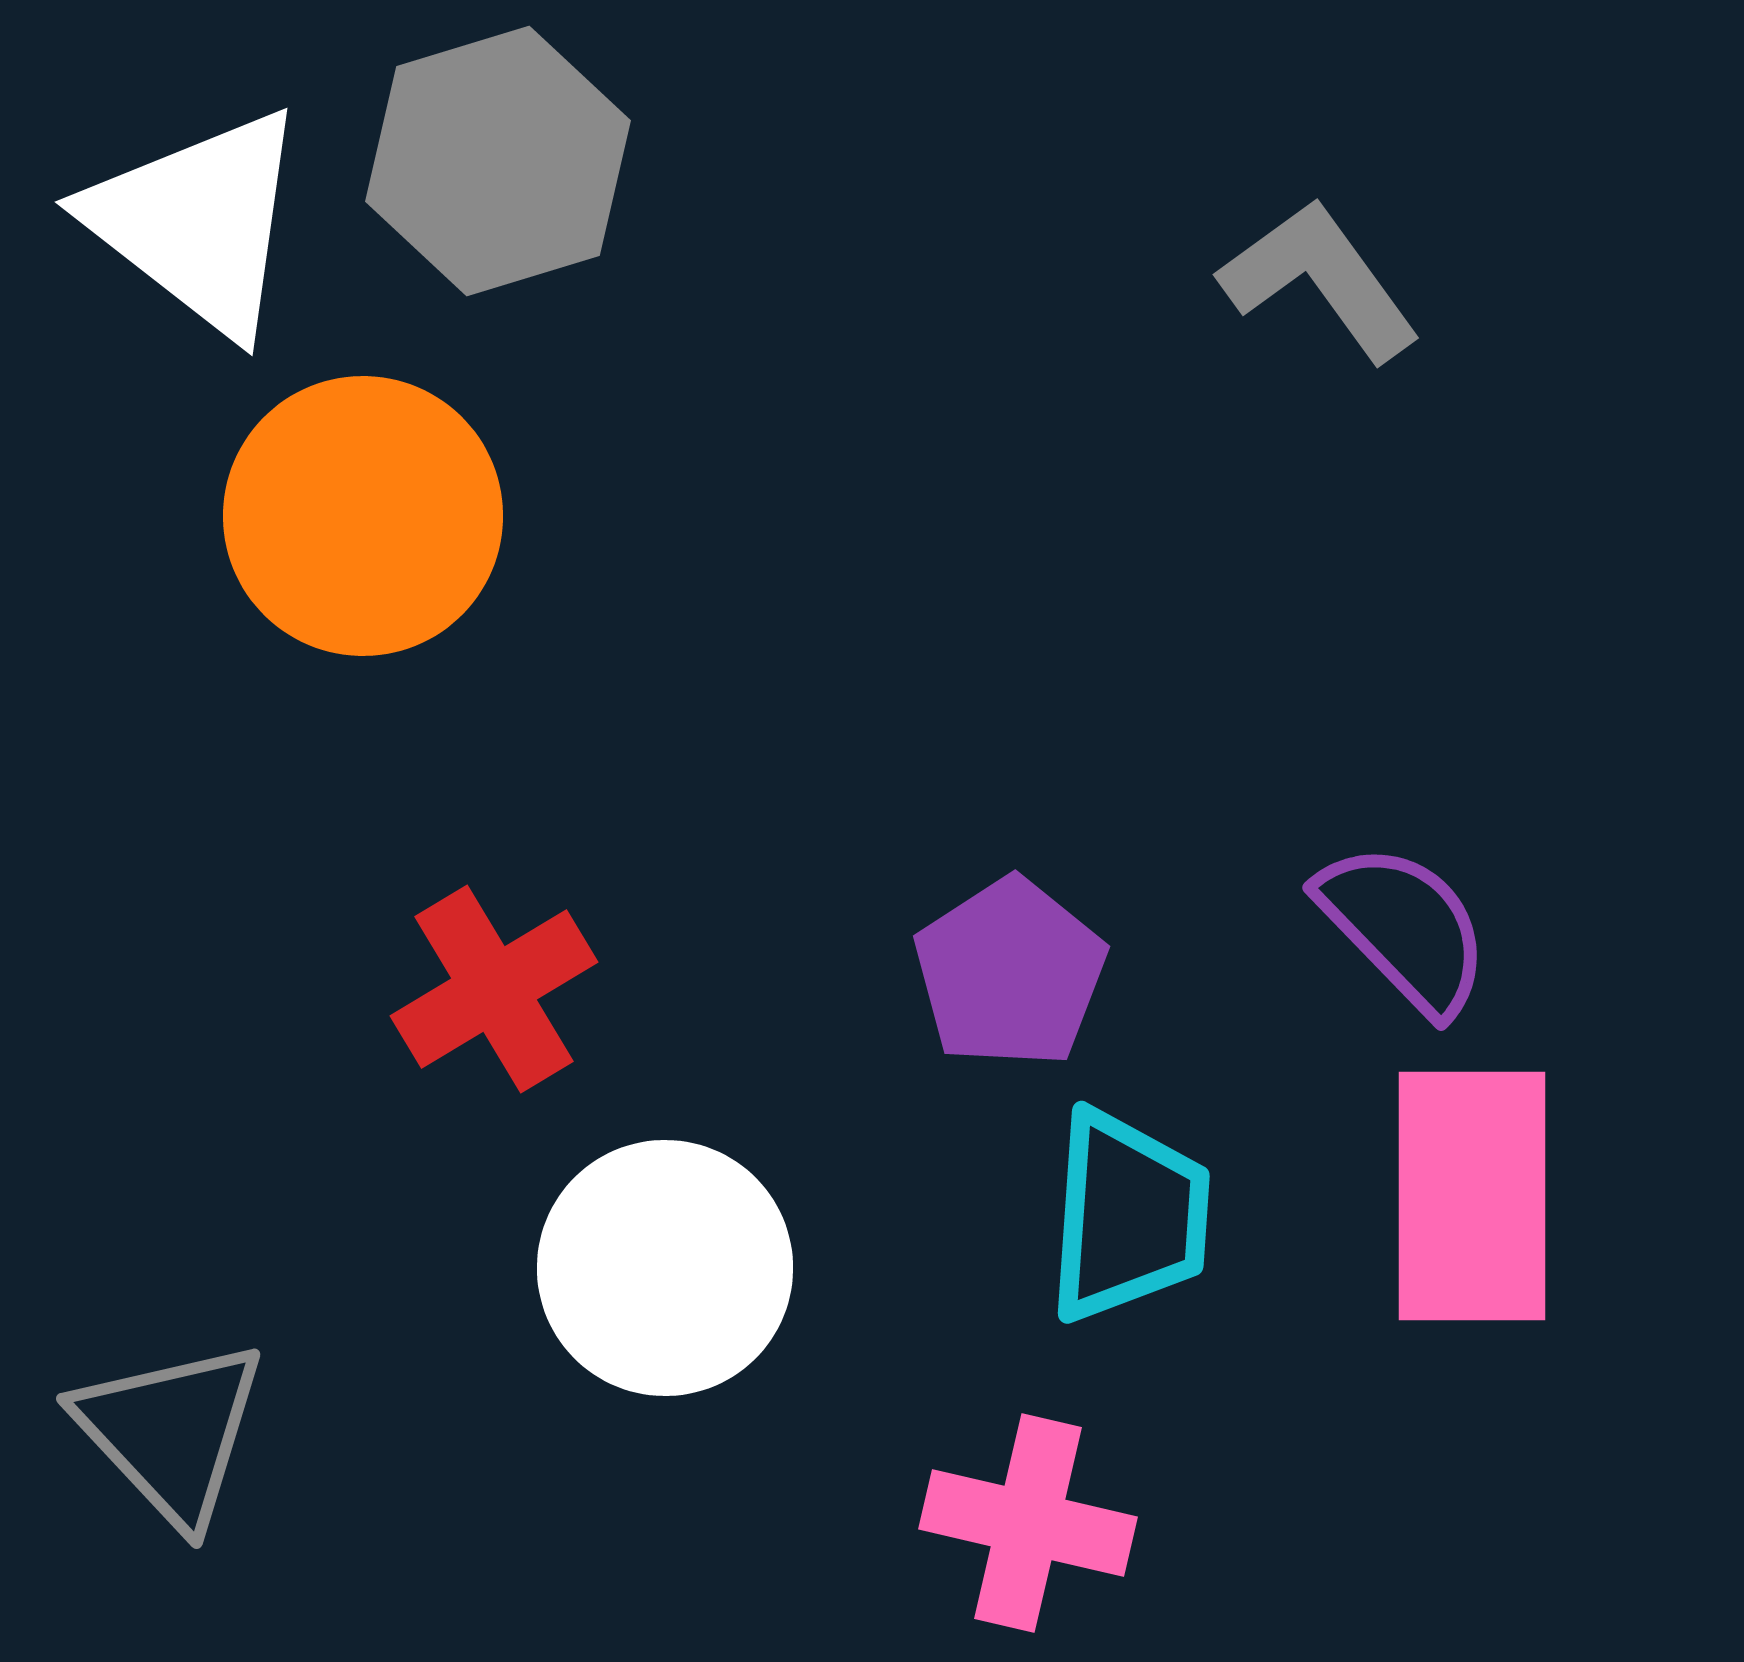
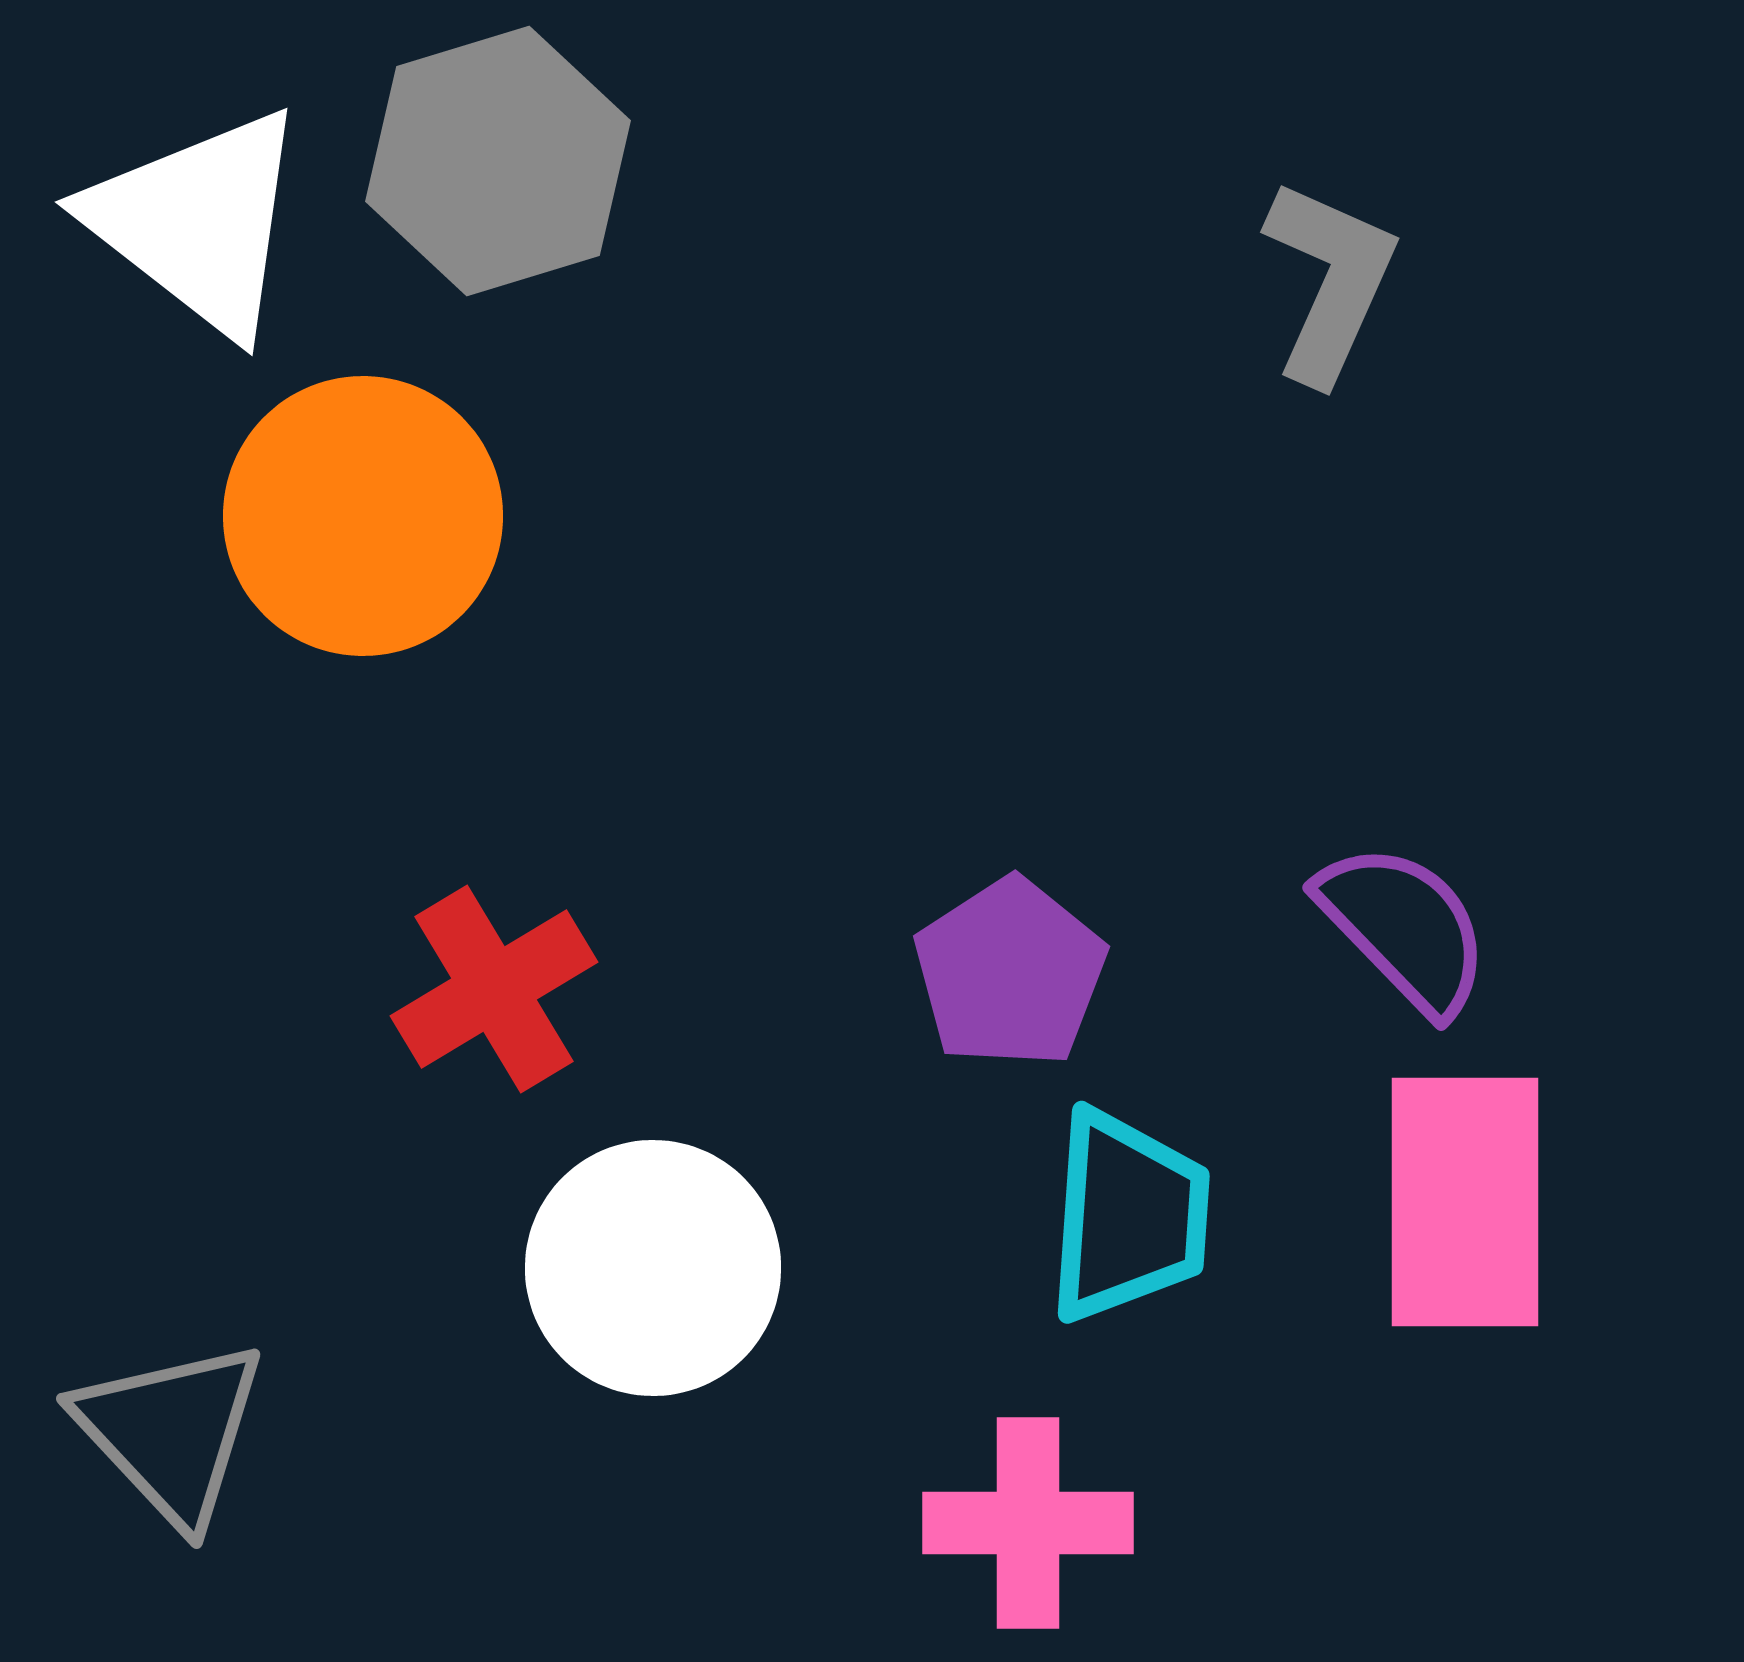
gray L-shape: moved 10 px right, 1 px down; rotated 60 degrees clockwise
pink rectangle: moved 7 px left, 6 px down
white circle: moved 12 px left
pink cross: rotated 13 degrees counterclockwise
